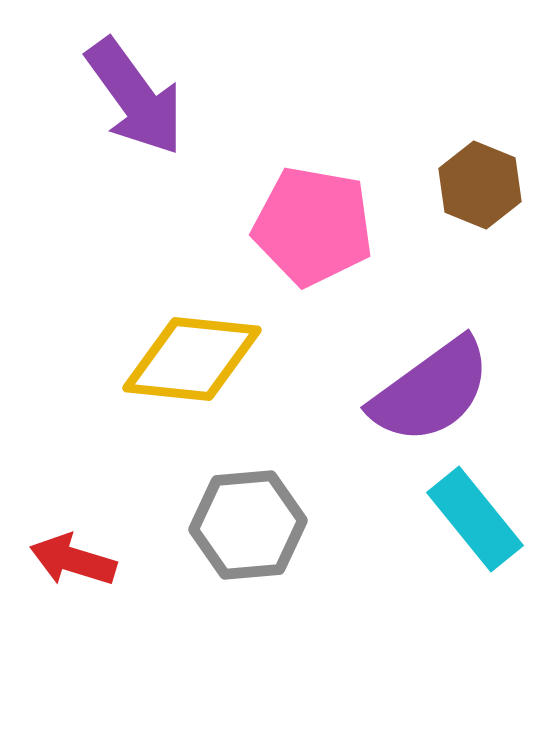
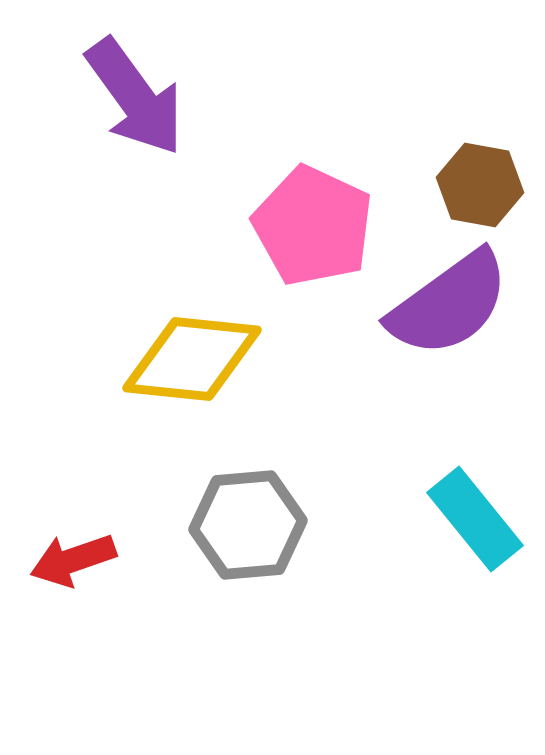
brown hexagon: rotated 12 degrees counterclockwise
pink pentagon: rotated 15 degrees clockwise
purple semicircle: moved 18 px right, 87 px up
red arrow: rotated 36 degrees counterclockwise
